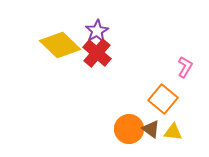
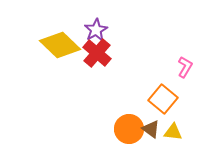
purple star: moved 1 px left, 1 px up
